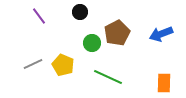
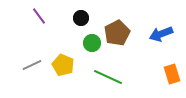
black circle: moved 1 px right, 6 px down
gray line: moved 1 px left, 1 px down
orange rectangle: moved 8 px right, 9 px up; rotated 18 degrees counterclockwise
